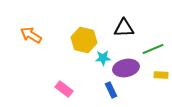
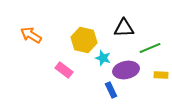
green line: moved 3 px left, 1 px up
cyan star: rotated 21 degrees clockwise
purple ellipse: moved 2 px down
pink rectangle: moved 19 px up
